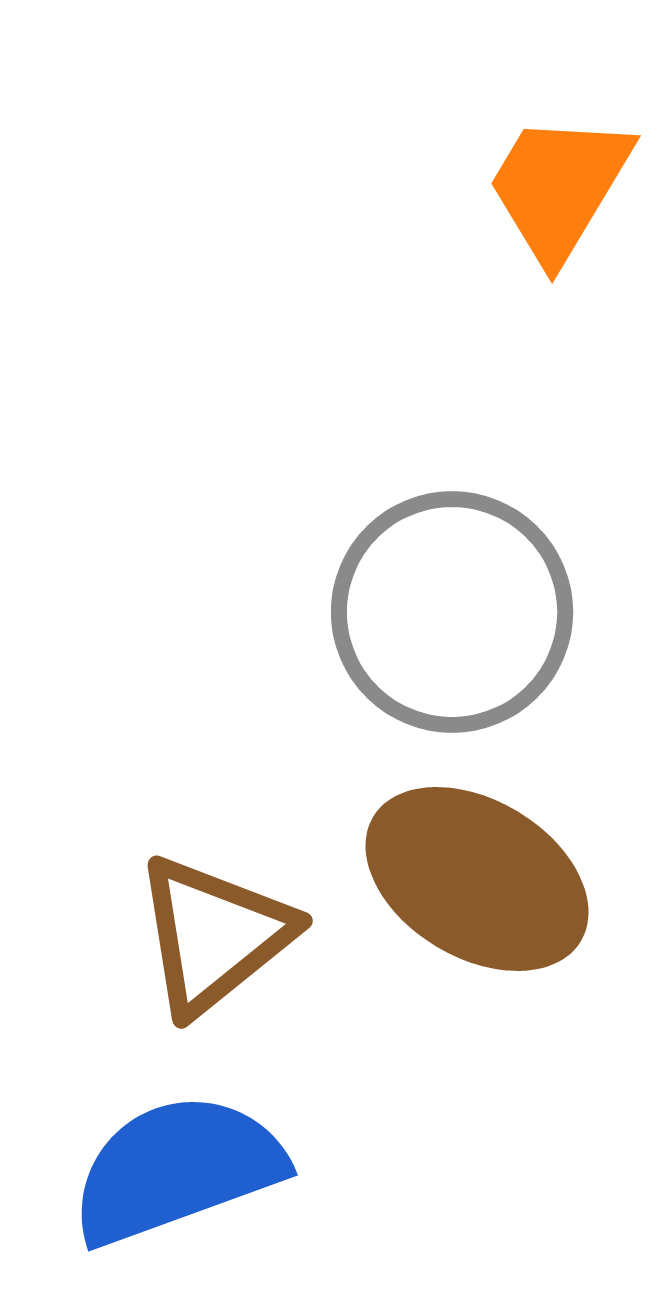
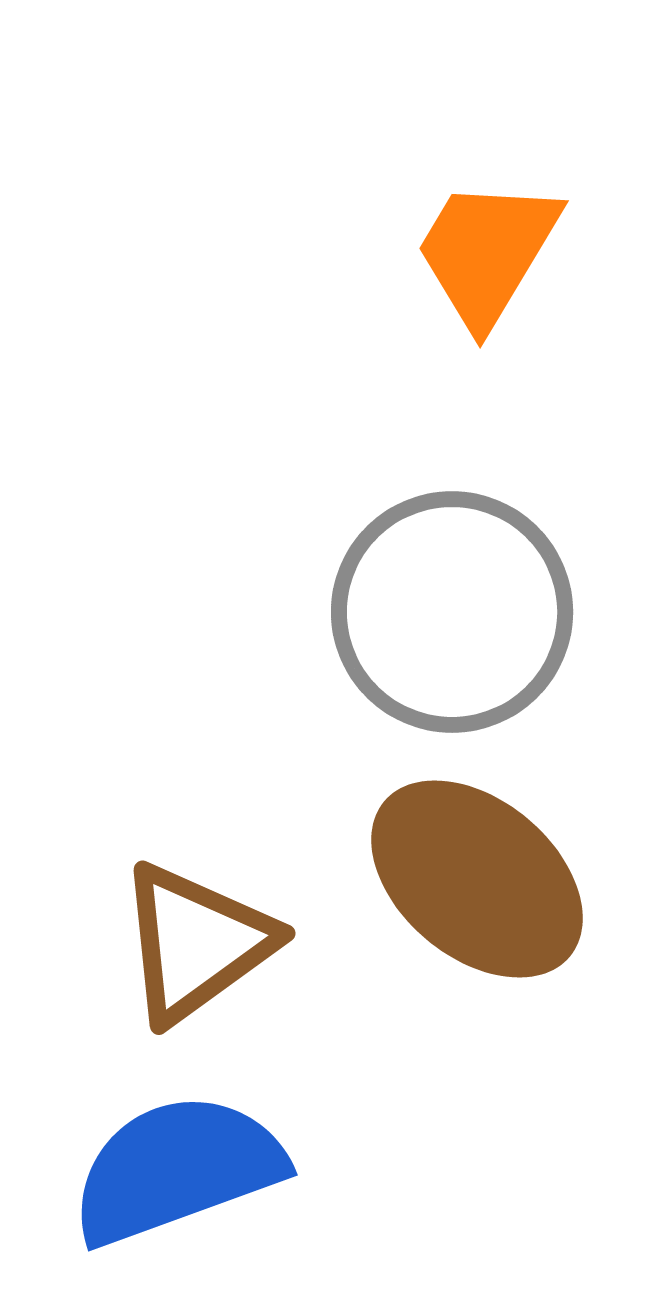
orange trapezoid: moved 72 px left, 65 px down
brown ellipse: rotated 9 degrees clockwise
brown triangle: moved 18 px left, 8 px down; rotated 3 degrees clockwise
